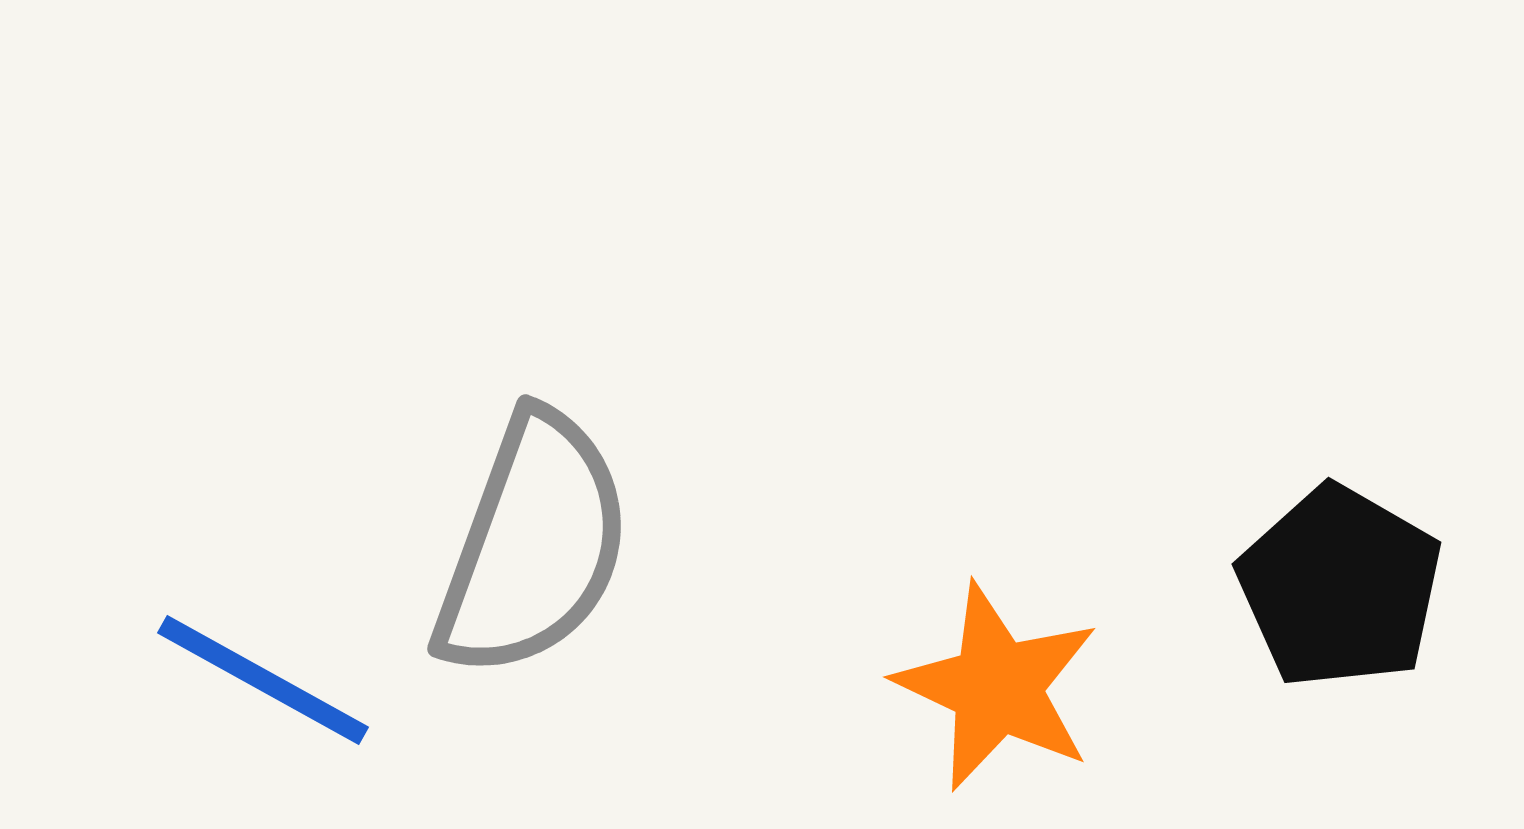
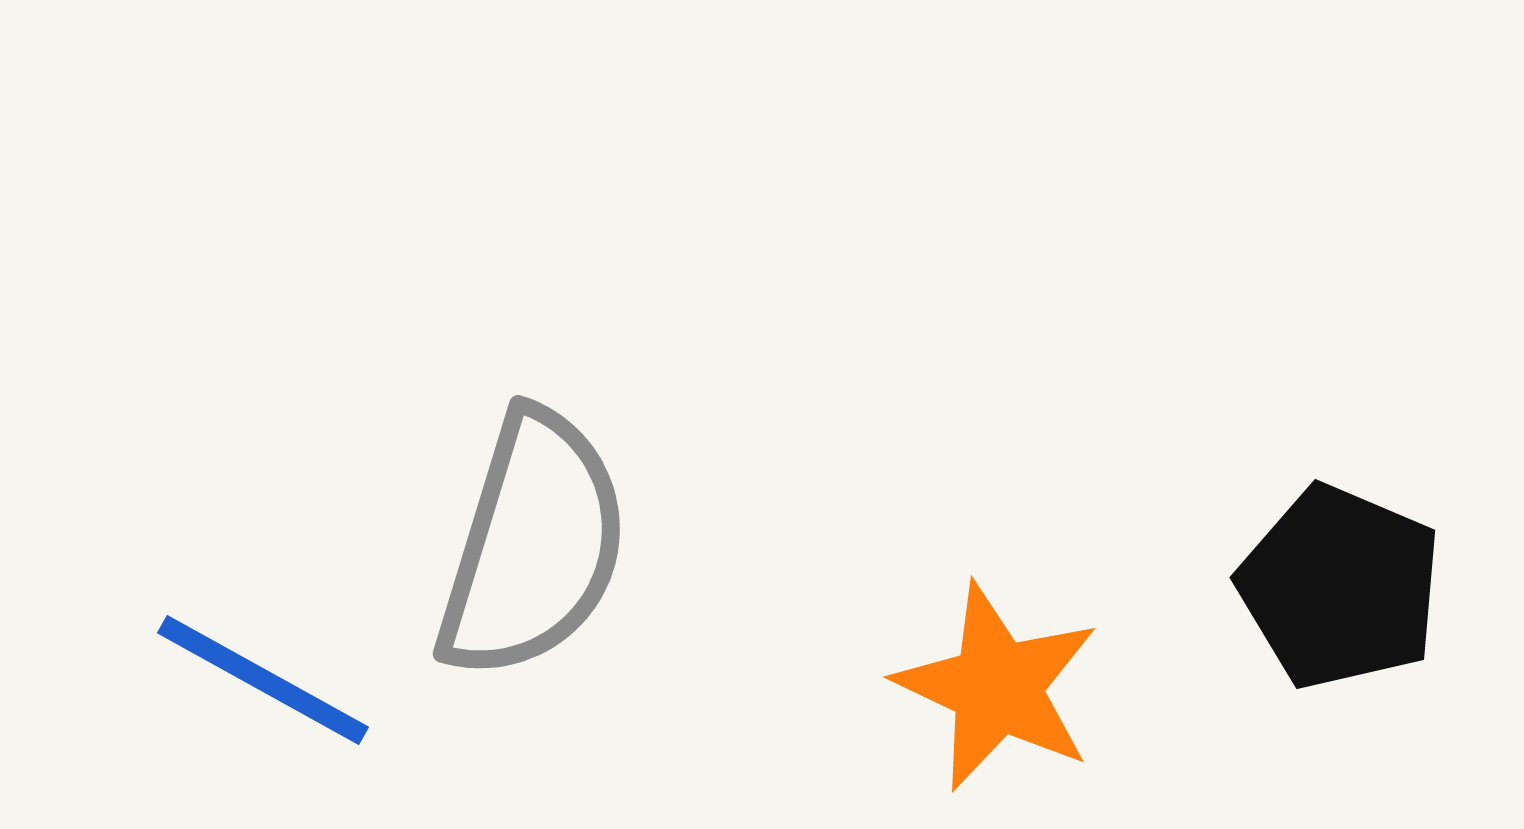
gray semicircle: rotated 3 degrees counterclockwise
black pentagon: rotated 7 degrees counterclockwise
